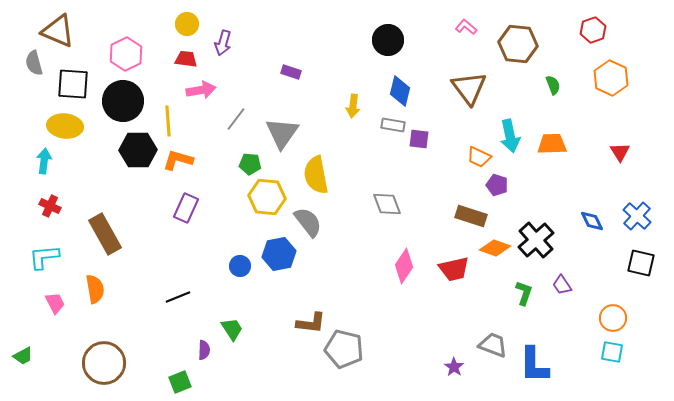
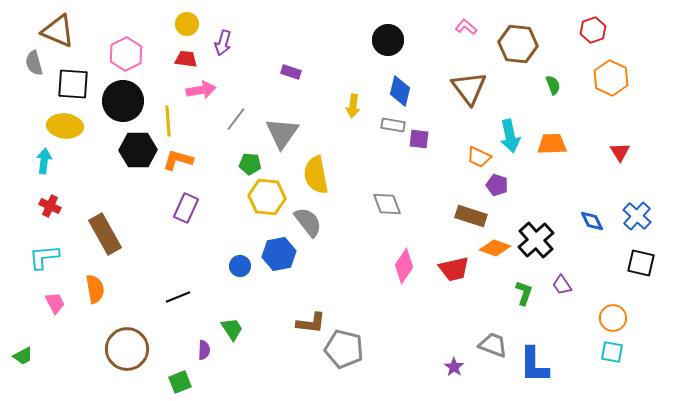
brown circle at (104, 363): moved 23 px right, 14 px up
